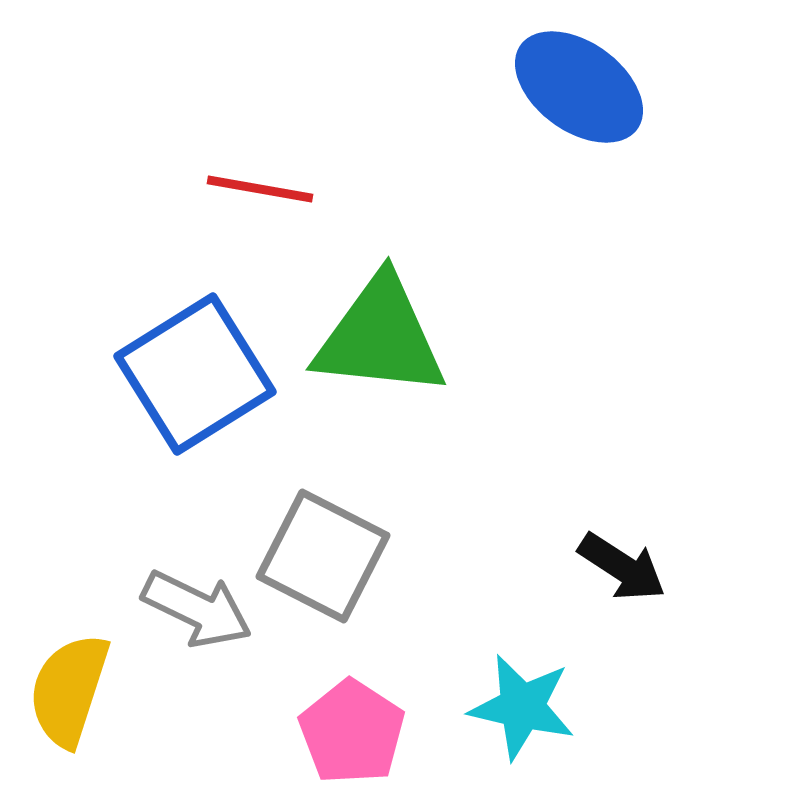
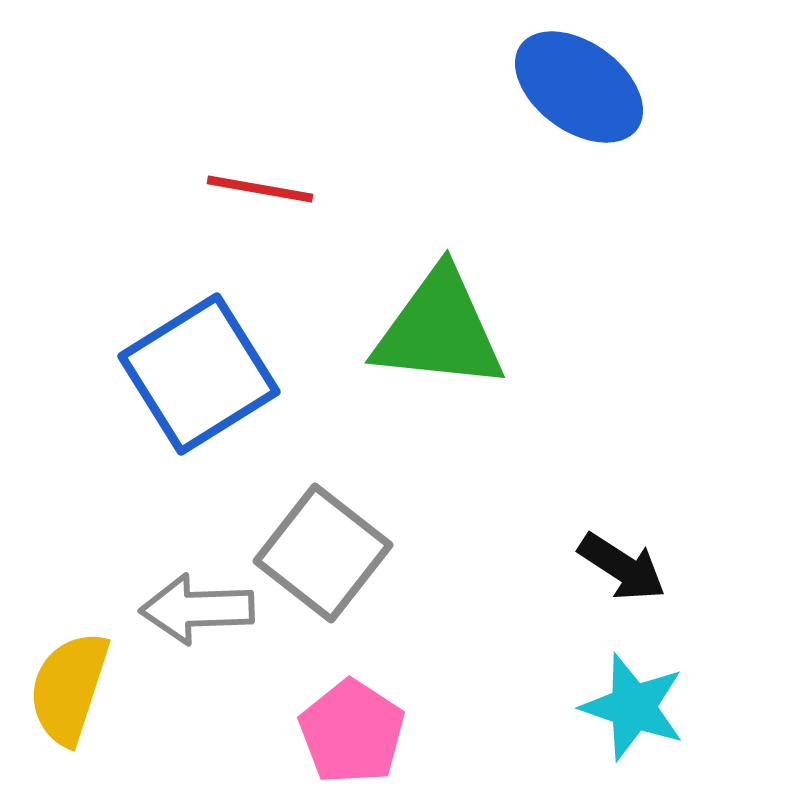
green triangle: moved 59 px right, 7 px up
blue square: moved 4 px right
gray square: moved 3 px up; rotated 11 degrees clockwise
gray arrow: rotated 152 degrees clockwise
yellow semicircle: moved 2 px up
cyan star: moved 111 px right; rotated 6 degrees clockwise
